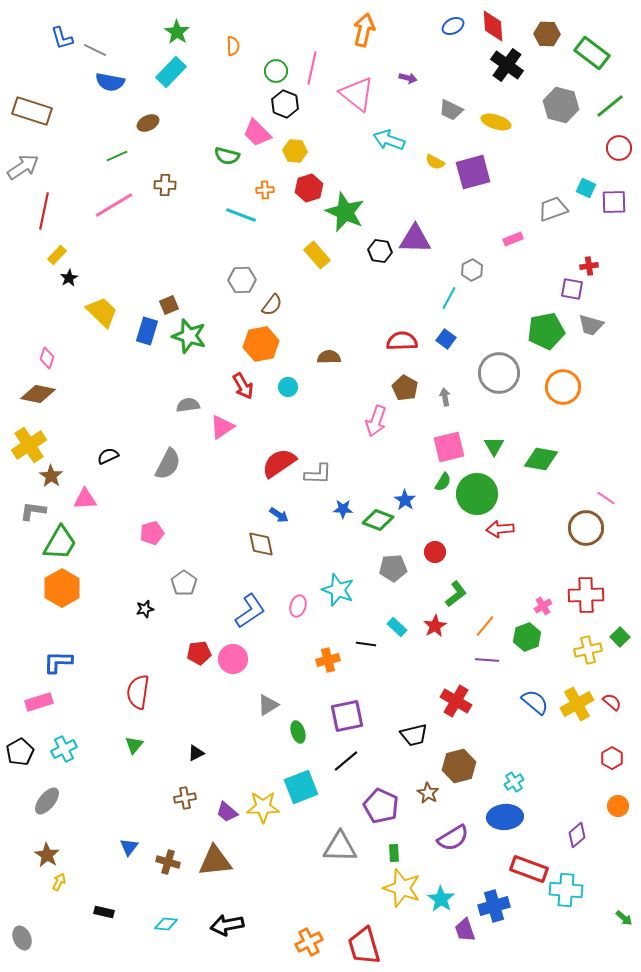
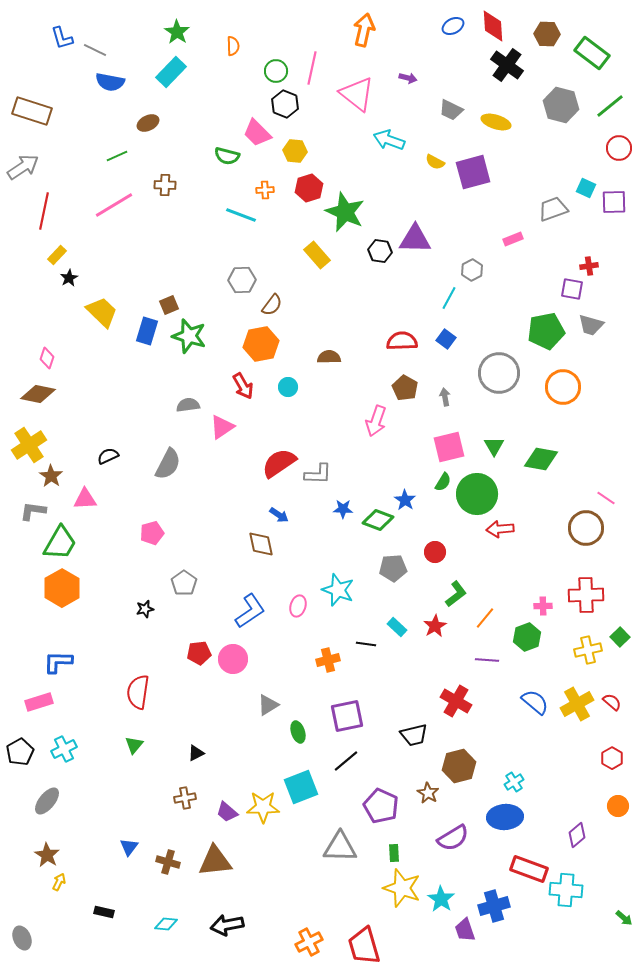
pink cross at (543, 606): rotated 30 degrees clockwise
orange line at (485, 626): moved 8 px up
